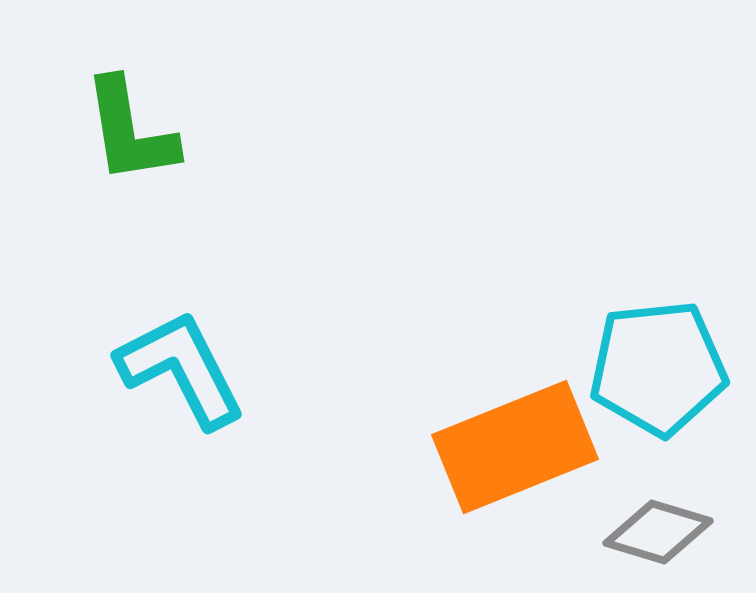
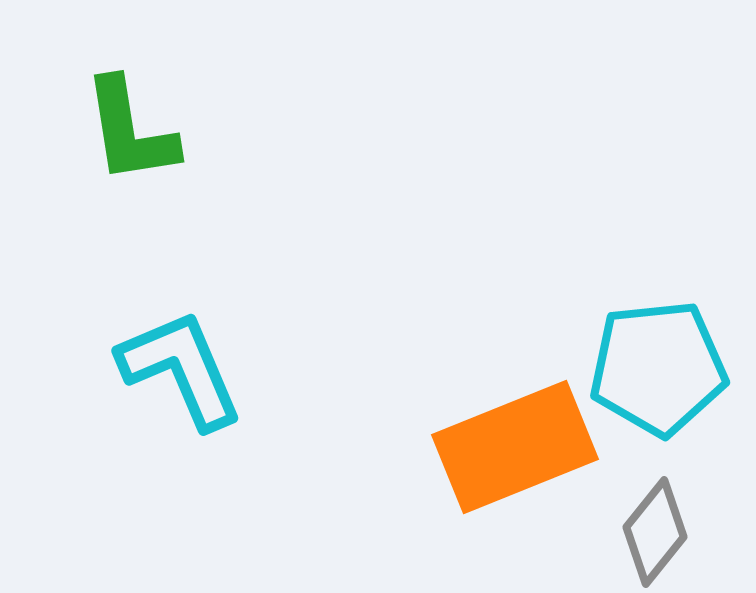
cyan L-shape: rotated 4 degrees clockwise
gray diamond: moved 3 px left; rotated 68 degrees counterclockwise
